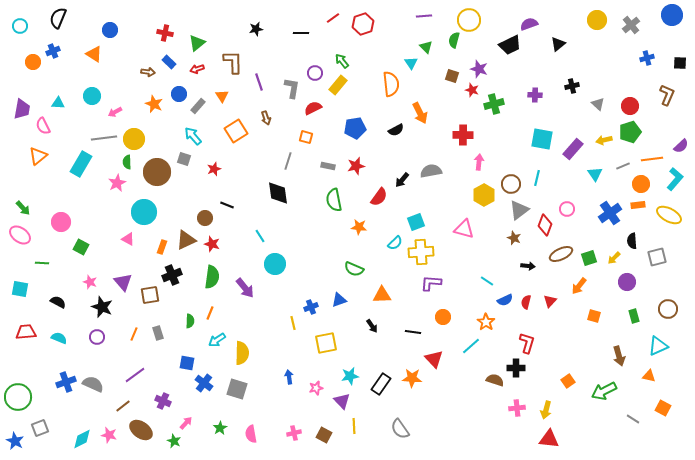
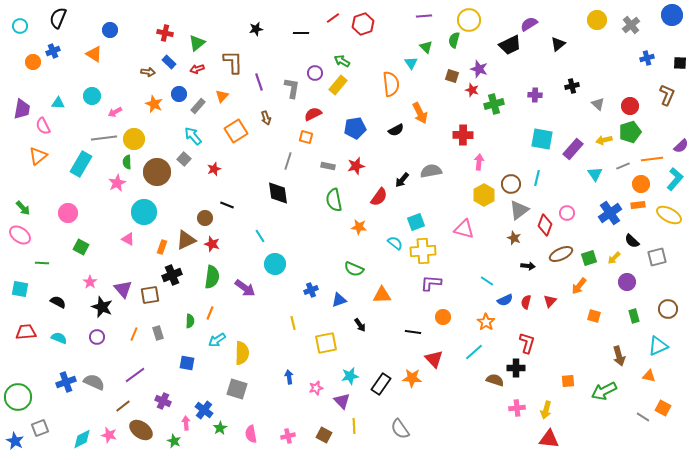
purple semicircle at (529, 24): rotated 12 degrees counterclockwise
green arrow at (342, 61): rotated 21 degrees counterclockwise
orange triangle at (222, 96): rotated 16 degrees clockwise
red semicircle at (313, 108): moved 6 px down
gray square at (184, 159): rotated 24 degrees clockwise
pink circle at (567, 209): moved 4 px down
pink circle at (61, 222): moved 7 px right, 9 px up
black semicircle at (632, 241): rotated 42 degrees counterclockwise
cyan semicircle at (395, 243): rotated 98 degrees counterclockwise
yellow cross at (421, 252): moved 2 px right, 1 px up
pink star at (90, 282): rotated 16 degrees clockwise
purple triangle at (123, 282): moved 7 px down
purple arrow at (245, 288): rotated 15 degrees counterclockwise
blue cross at (311, 307): moved 17 px up
black arrow at (372, 326): moved 12 px left, 1 px up
cyan line at (471, 346): moved 3 px right, 6 px down
orange square at (568, 381): rotated 32 degrees clockwise
blue cross at (204, 383): moved 27 px down
gray semicircle at (93, 384): moved 1 px right, 2 px up
gray line at (633, 419): moved 10 px right, 2 px up
pink arrow at (186, 423): rotated 48 degrees counterclockwise
pink cross at (294, 433): moved 6 px left, 3 px down
